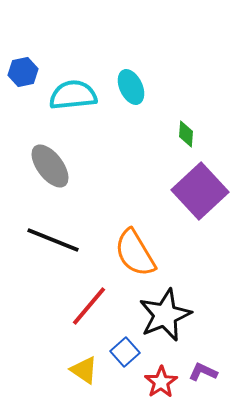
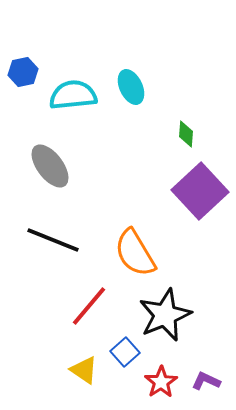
purple L-shape: moved 3 px right, 9 px down
